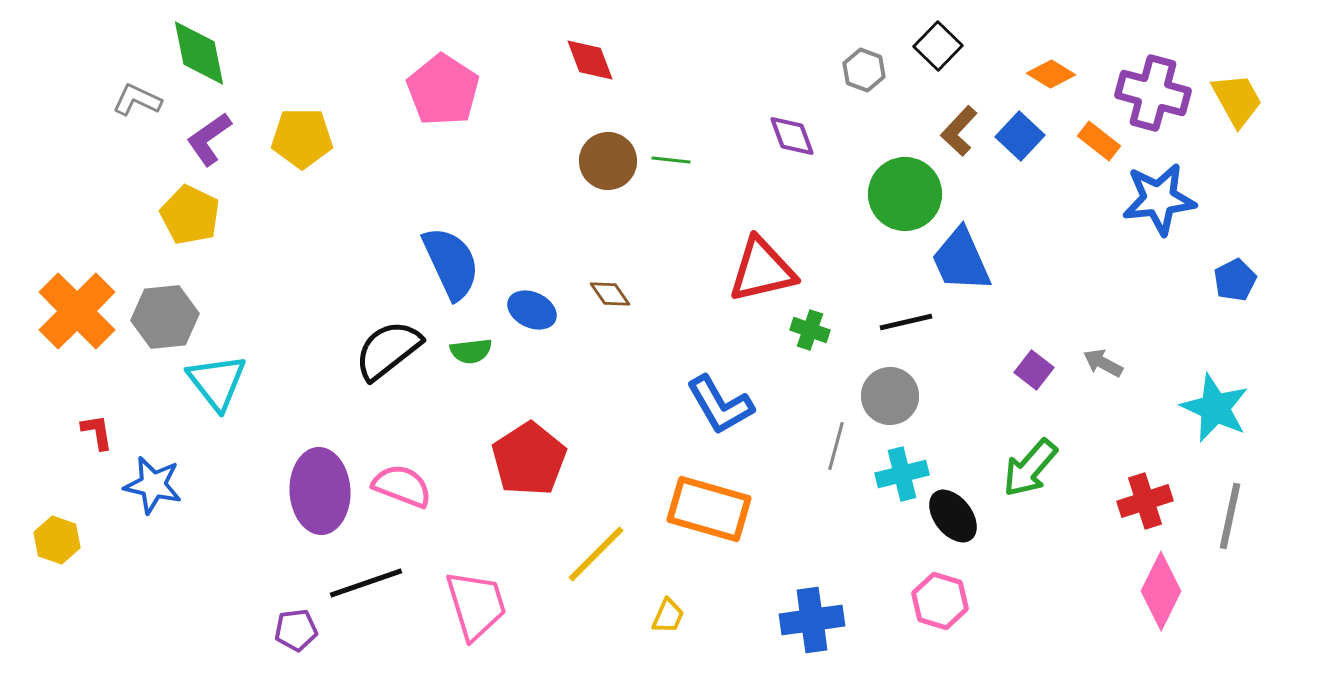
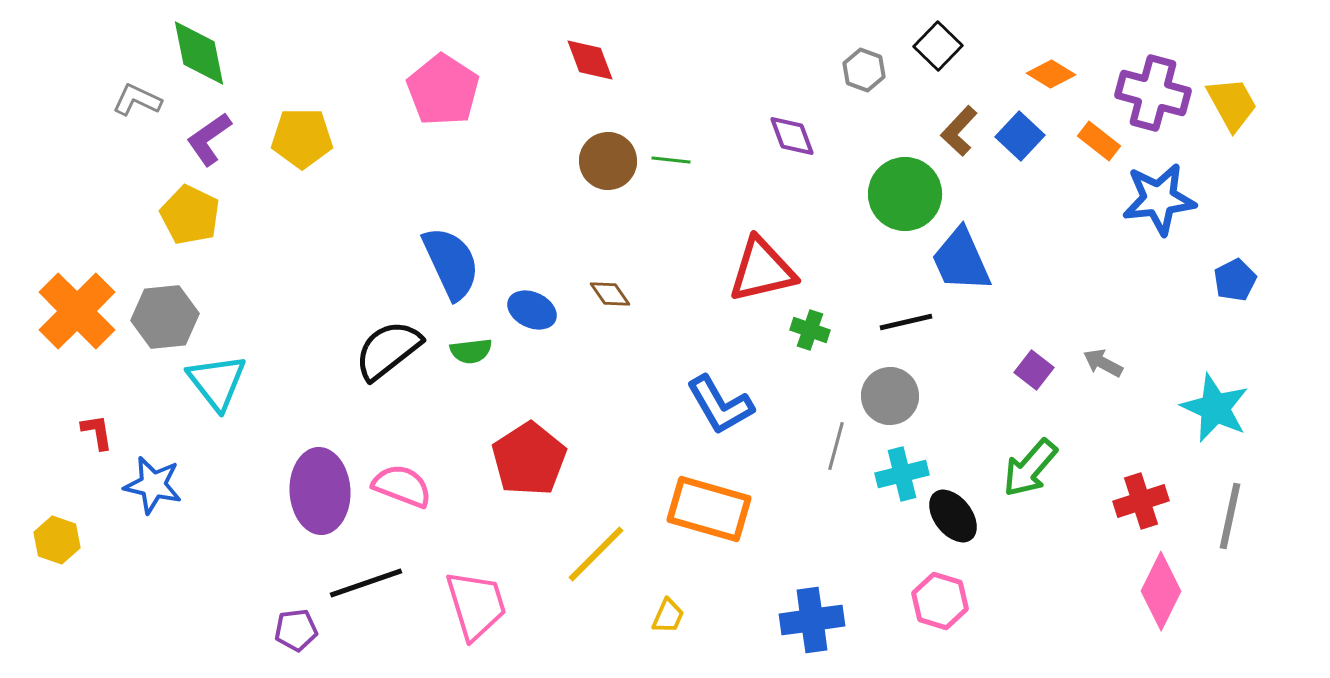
yellow trapezoid at (1237, 100): moved 5 px left, 4 px down
red cross at (1145, 501): moved 4 px left
